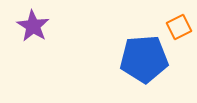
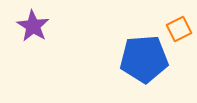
orange square: moved 2 px down
